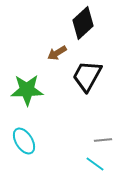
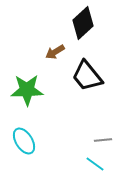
brown arrow: moved 2 px left, 1 px up
black trapezoid: rotated 68 degrees counterclockwise
